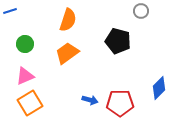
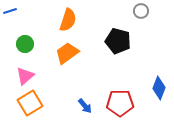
pink triangle: rotated 18 degrees counterclockwise
blue diamond: rotated 25 degrees counterclockwise
blue arrow: moved 5 px left, 6 px down; rotated 35 degrees clockwise
